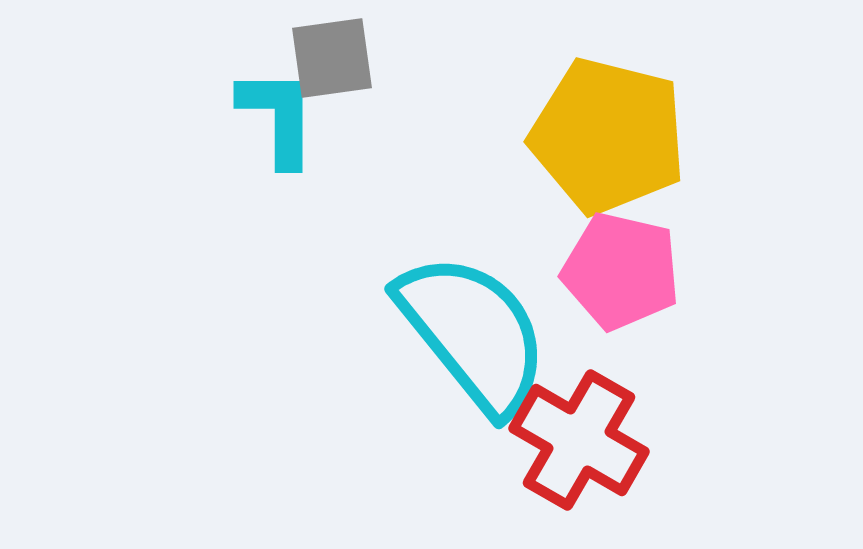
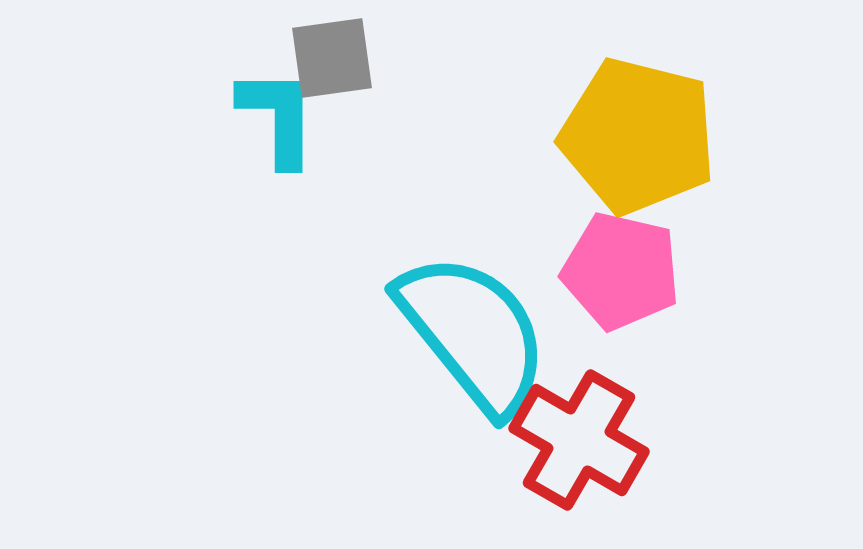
yellow pentagon: moved 30 px right
